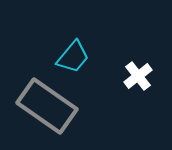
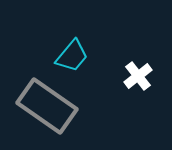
cyan trapezoid: moved 1 px left, 1 px up
